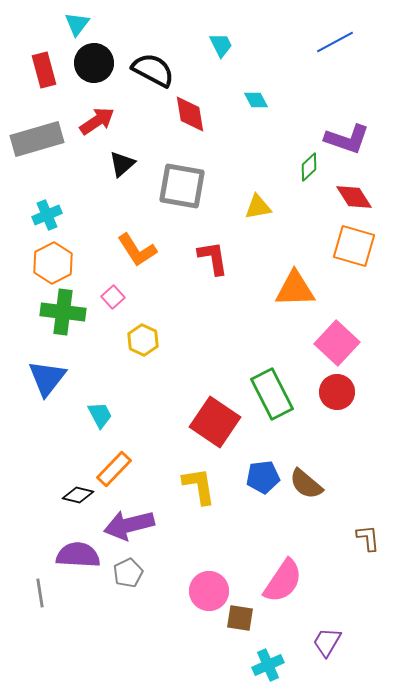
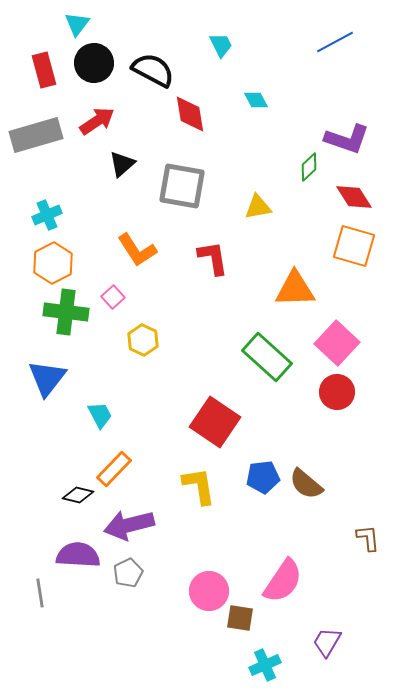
gray rectangle at (37, 139): moved 1 px left, 4 px up
green cross at (63, 312): moved 3 px right
green rectangle at (272, 394): moved 5 px left, 37 px up; rotated 21 degrees counterclockwise
cyan cross at (268, 665): moved 3 px left
